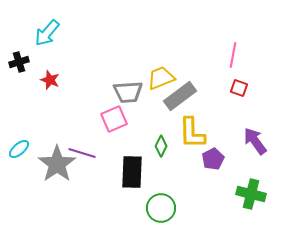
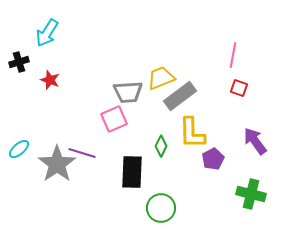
cyan arrow: rotated 8 degrees counterclockwise
